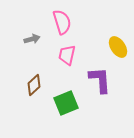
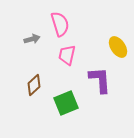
pink semicircle: moved 2 px left, 2 px down
